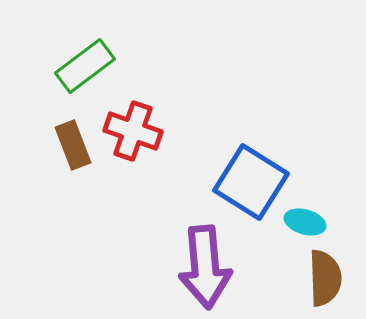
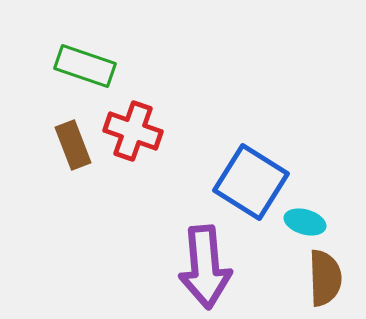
green rectangle: rotated 56 degrees clockwise
